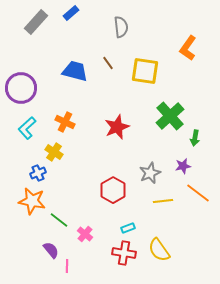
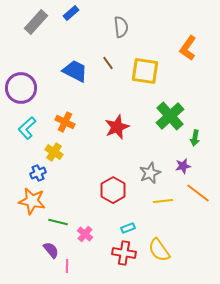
blue trapezoid: rotated 12 degrees clockwise
green line: moved 1 px left, 2 px down; rotated 24 degrees counterclockwise
